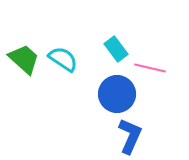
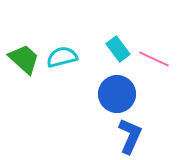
cyan rectangle: moved 2 px right
cyan semicircle: moved 1 px left, 2 px up; rotated 48 degrees counterclockwise
pink line: moved 4 px right, 9 px up; rotated 12 degrees clockwise
